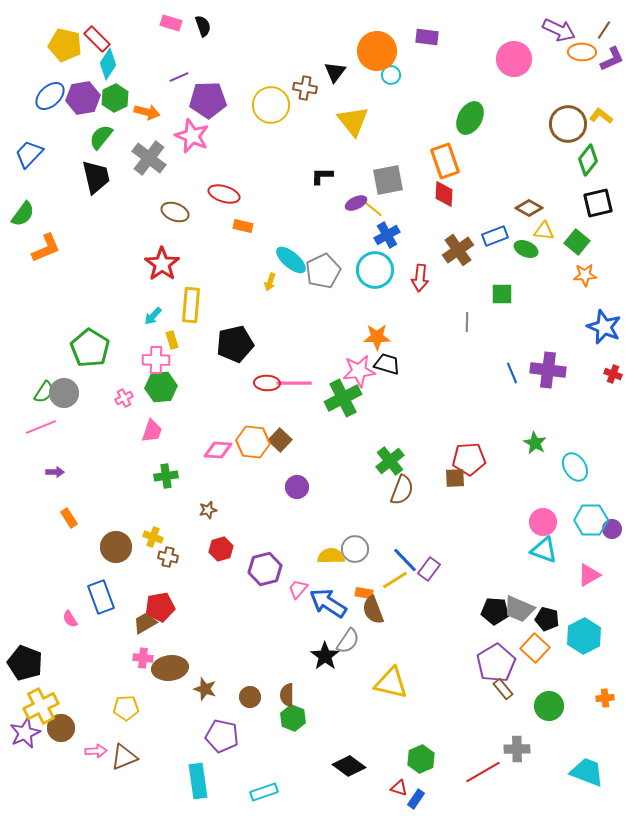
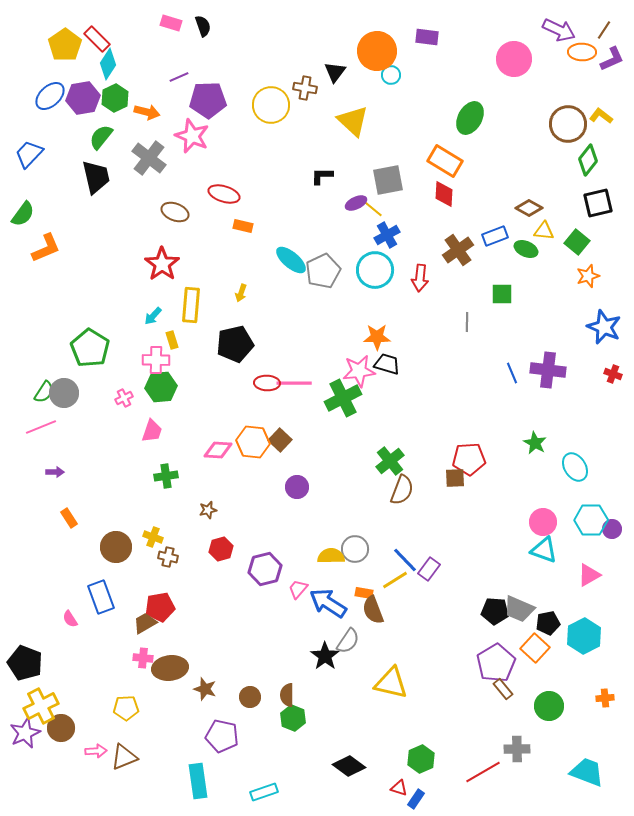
yellow pentagon at (65, 45): rotated 24 degrees clockwise
yellow triangle at (353, 121): rotated 8 degrees counterclockwise
orange rectangle at (445, 161): rotated 40 degrees counterclockwise
orange star at (585, 275): moved 3 px right, 1 px down; rotated 15 degrees counterclockwise
yellow arrow at (270, 282): moved 29 px left, 11 px down
black pentagon at (547, 619): moved 1 px right, 4 px down; rotated 25 degrees counterclockwise
